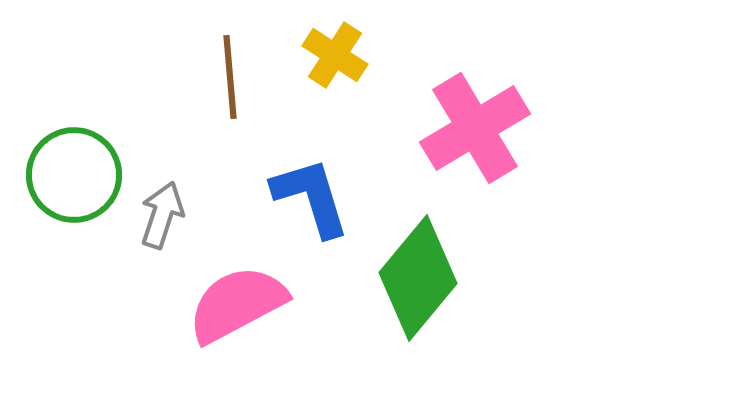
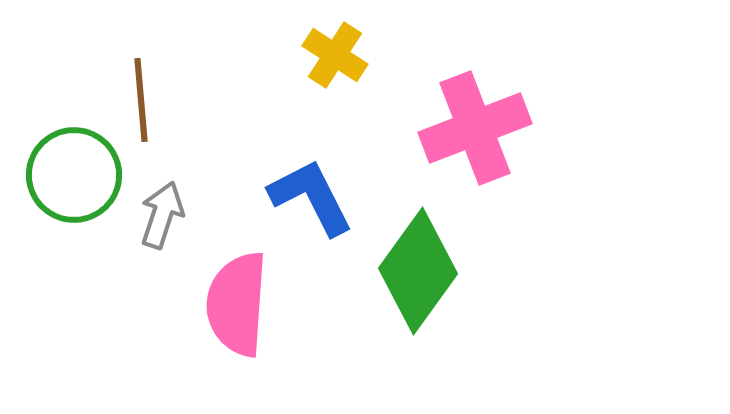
brown line: moved 89 px left, 23 px down
pink cross: rotated 10 degrees clockwise
blue L-shape: rotated 10 degrees counterclockwise
green diamond: moved 7 px up; rotated 4 degrees counterclockwise
pink semicircle: rotated 58 degrees counterclockwise
